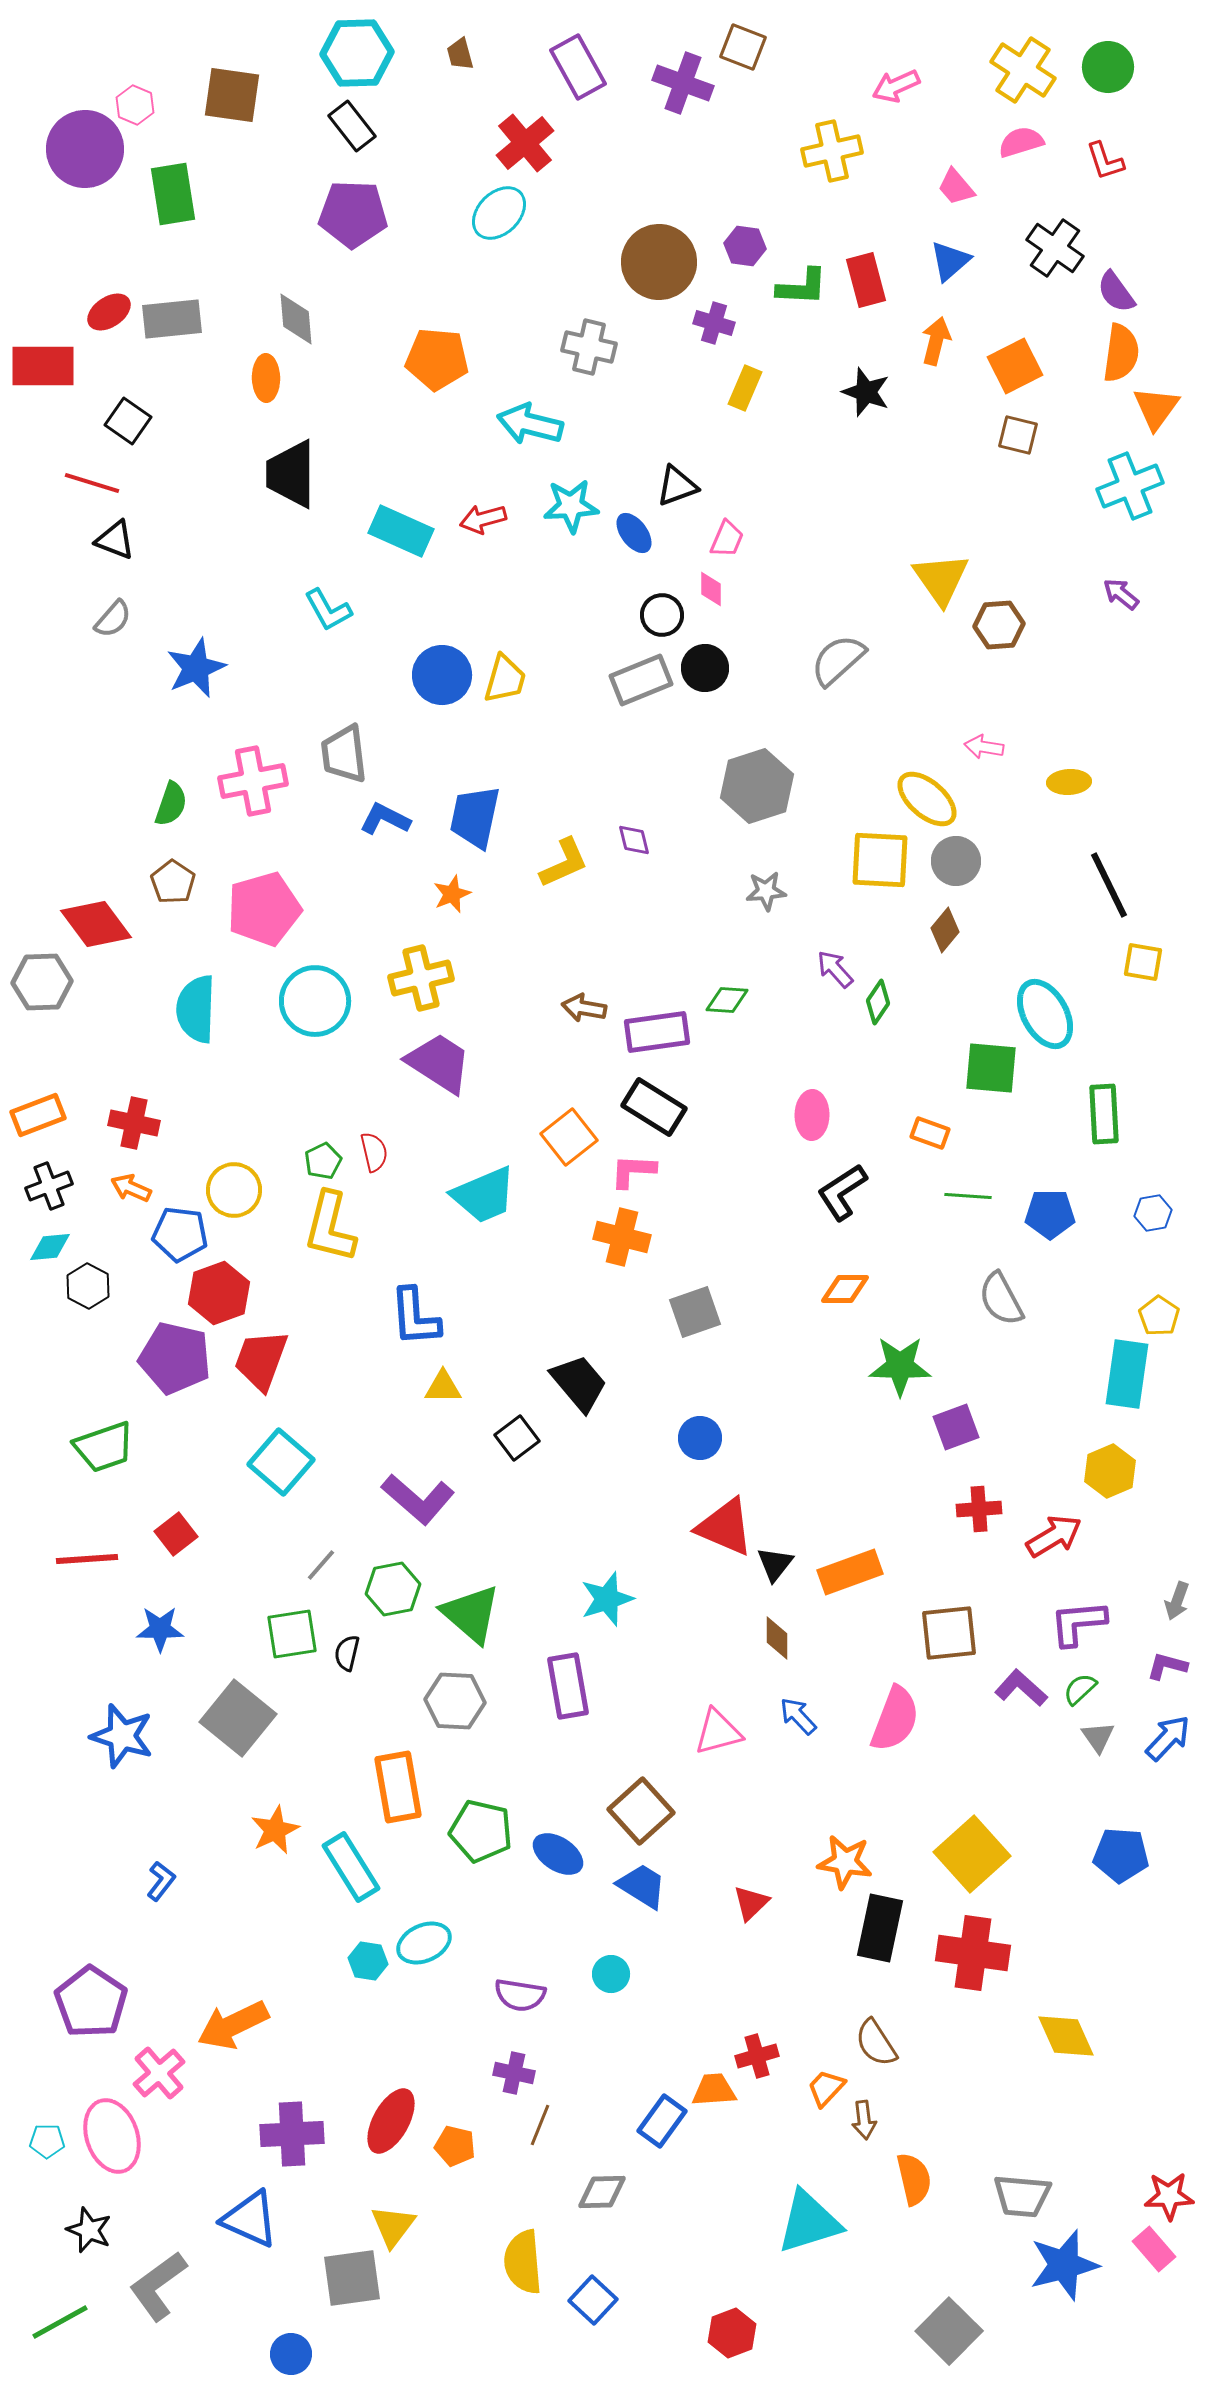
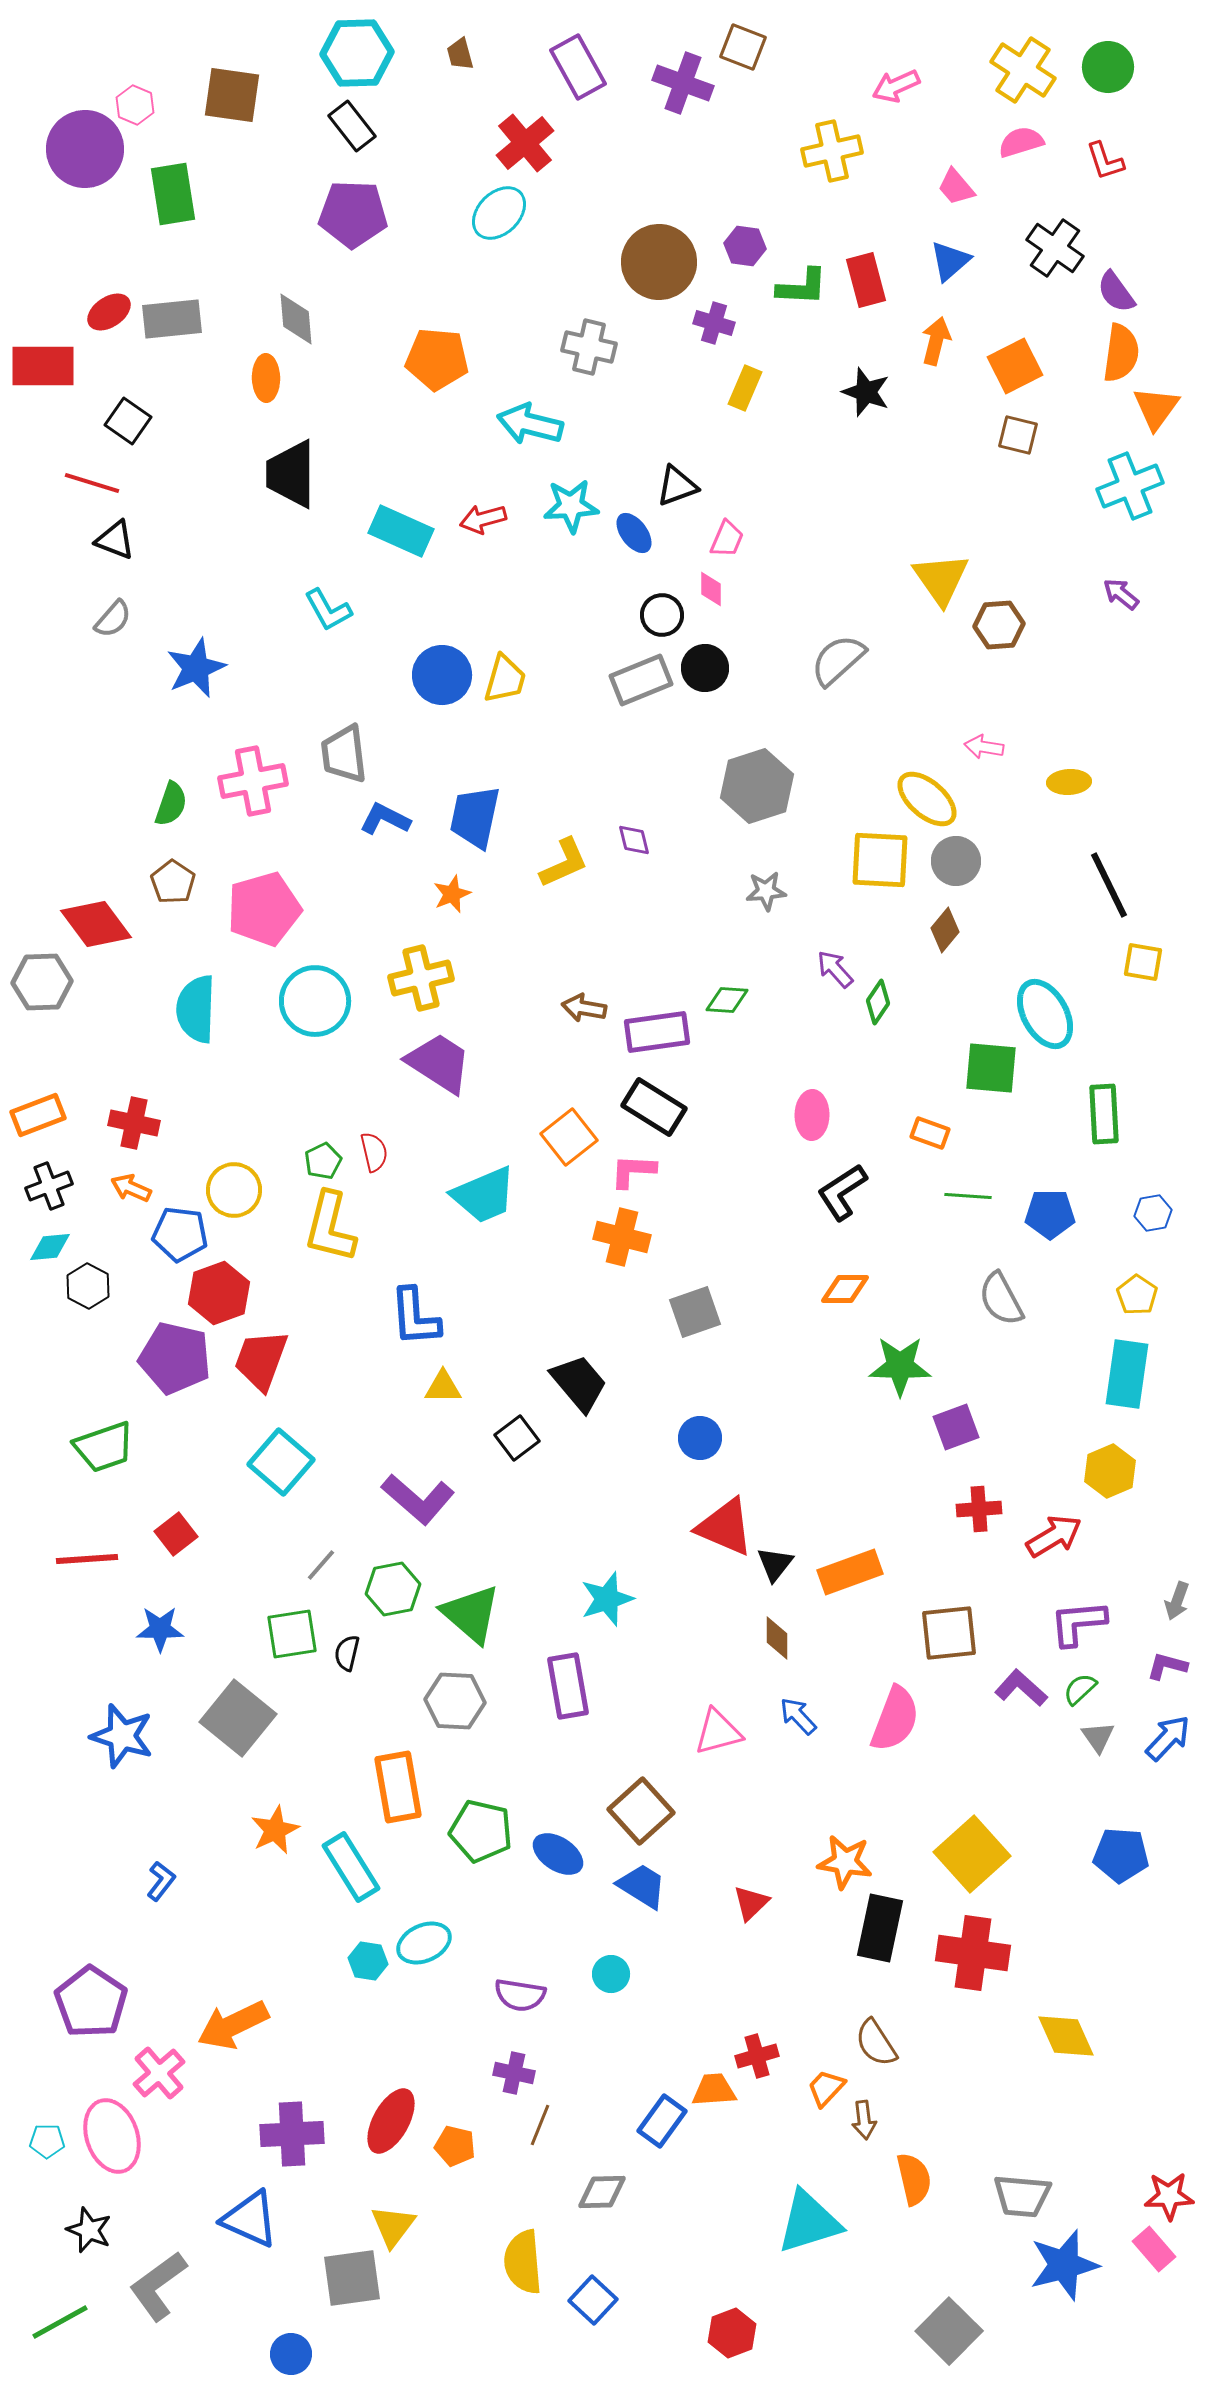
yellow pentagon at (1159, 1316): moved 22 px left, 21 px up
